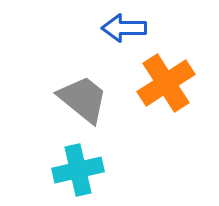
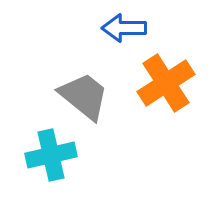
gray trapezoid: moved 1 px right, 3 px up
cyan cross: moved 27 px left, 15 px up
